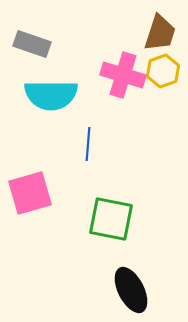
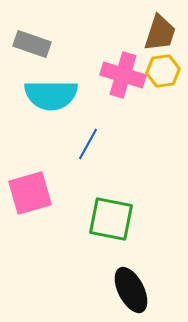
yellow hexagon: rotated 12 degrees clockwise
blue line: rotated 24 degrees clockwise
